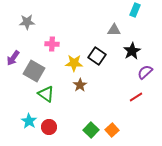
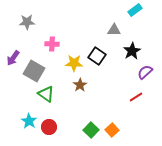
cyan rectangle: rotated 32 degrees clockwise
